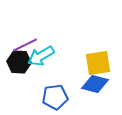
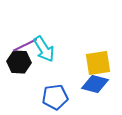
cyan arrow: moved 3 px right, 7 px up; rotated 92 degrees counterclockwise
